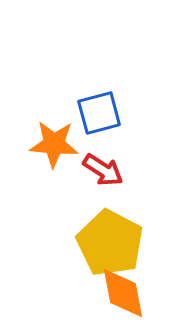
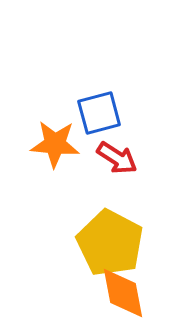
orange star: moved 1 px right
red arrow: moved 14 px right, 12 px up
